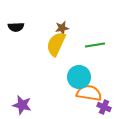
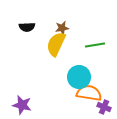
black semicircle: moved 11 px right
